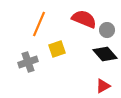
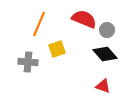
gray cross: rotated 24 degrees clockwise
red triangle: rotated 49 degrees clockwise
